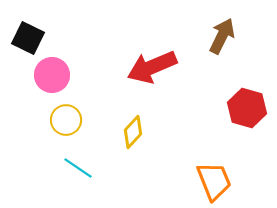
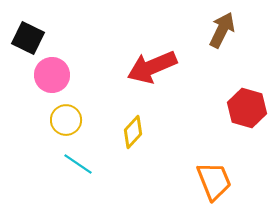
brown arrow: moved 6 px up
cyan line: moved 4 px up
